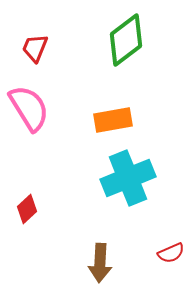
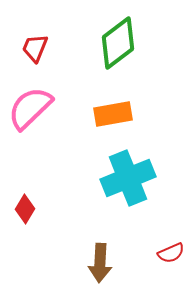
green diamond: moved 8 px left, 3 px down
pink semicircle: moved 1 px right; rotated 102 degrees counterclockwise
orange rectangle: moved 6 px up
red diamond: moved 2 px left; rotated 16 degrees counterclockwise
